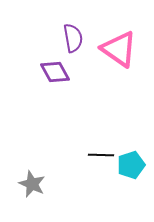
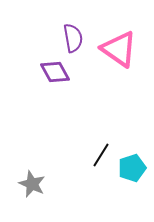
black line: rotated 60 degrees counterclockwise
cyan pentagon: moved 1 px right, 3 px down
